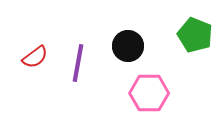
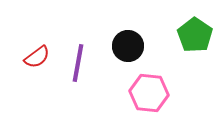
green pentagon: rotated 12 degrees clockwise
red semicircle: moved 2 px right
pink hexagon: rotated 6 degrees clockwise
